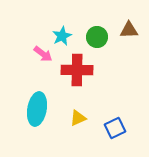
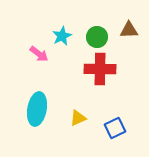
pink arrow: moved 4 px left
red cross: moved 23 px right, 1 px up
